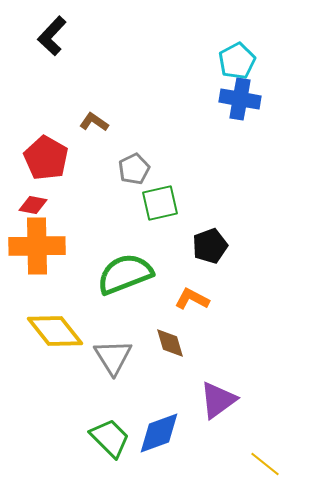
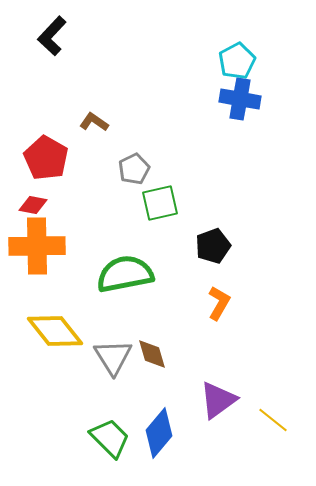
black pentagon: moved 3 px right
green semicircle: rotated 10 degrees clockwise
orange L-shape: moved 27 px right, 4 px down; rotated 92 degrees clockwise
brown diamond: moved 18 px left, 11 px down
blue diamond: rotated 30 degrees counterclockwise
yellow line: moved 8 px right, 44 px up
